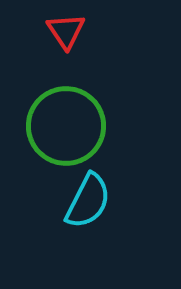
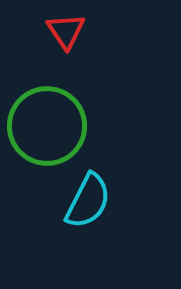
green circle: moved 19 px left
